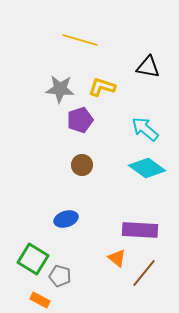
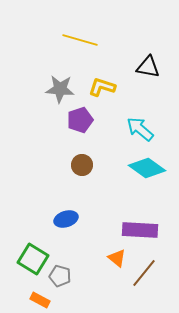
cyan arrow: moved 5 px left
